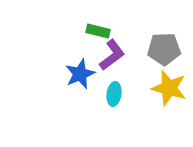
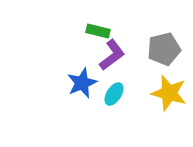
gray pentagon: rotated 12 degrees counterclockwise
blue star: moved 2 px right, 9 px down
yellow star: moved 5 px down
cyan ellipse: rotated 25 degrees clockwise
